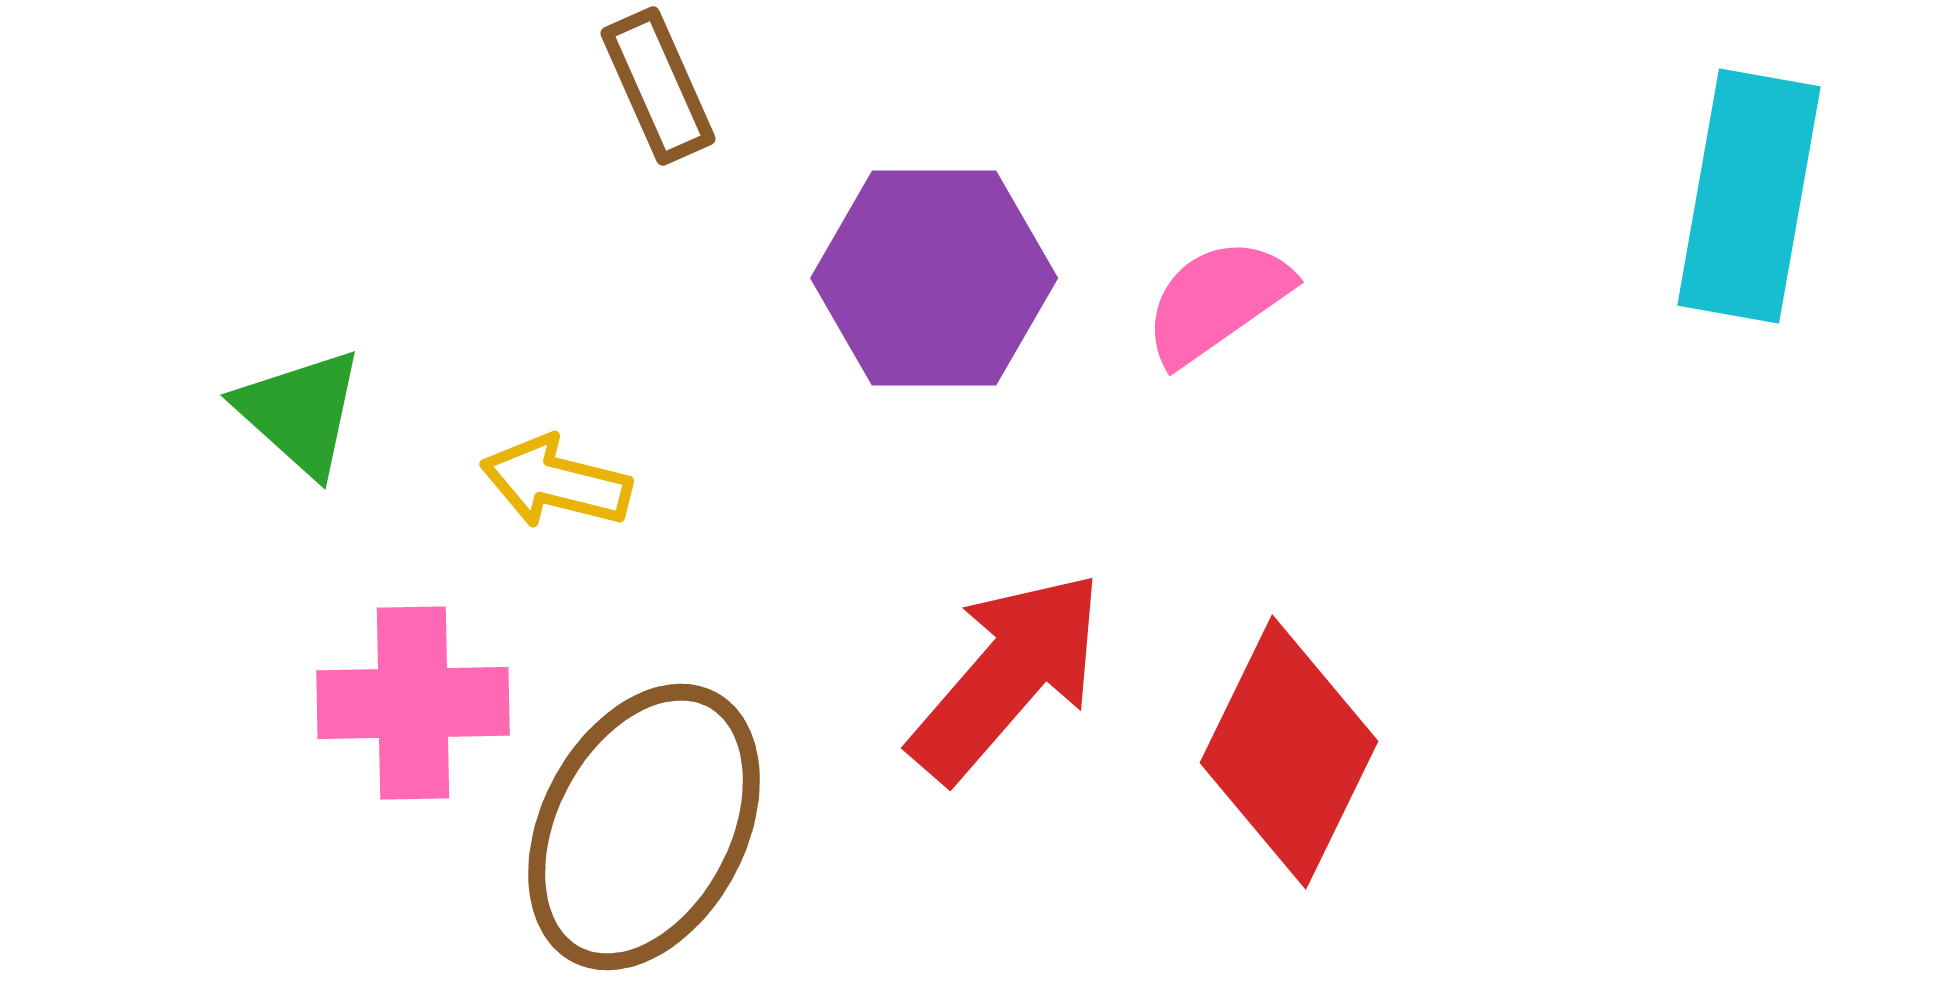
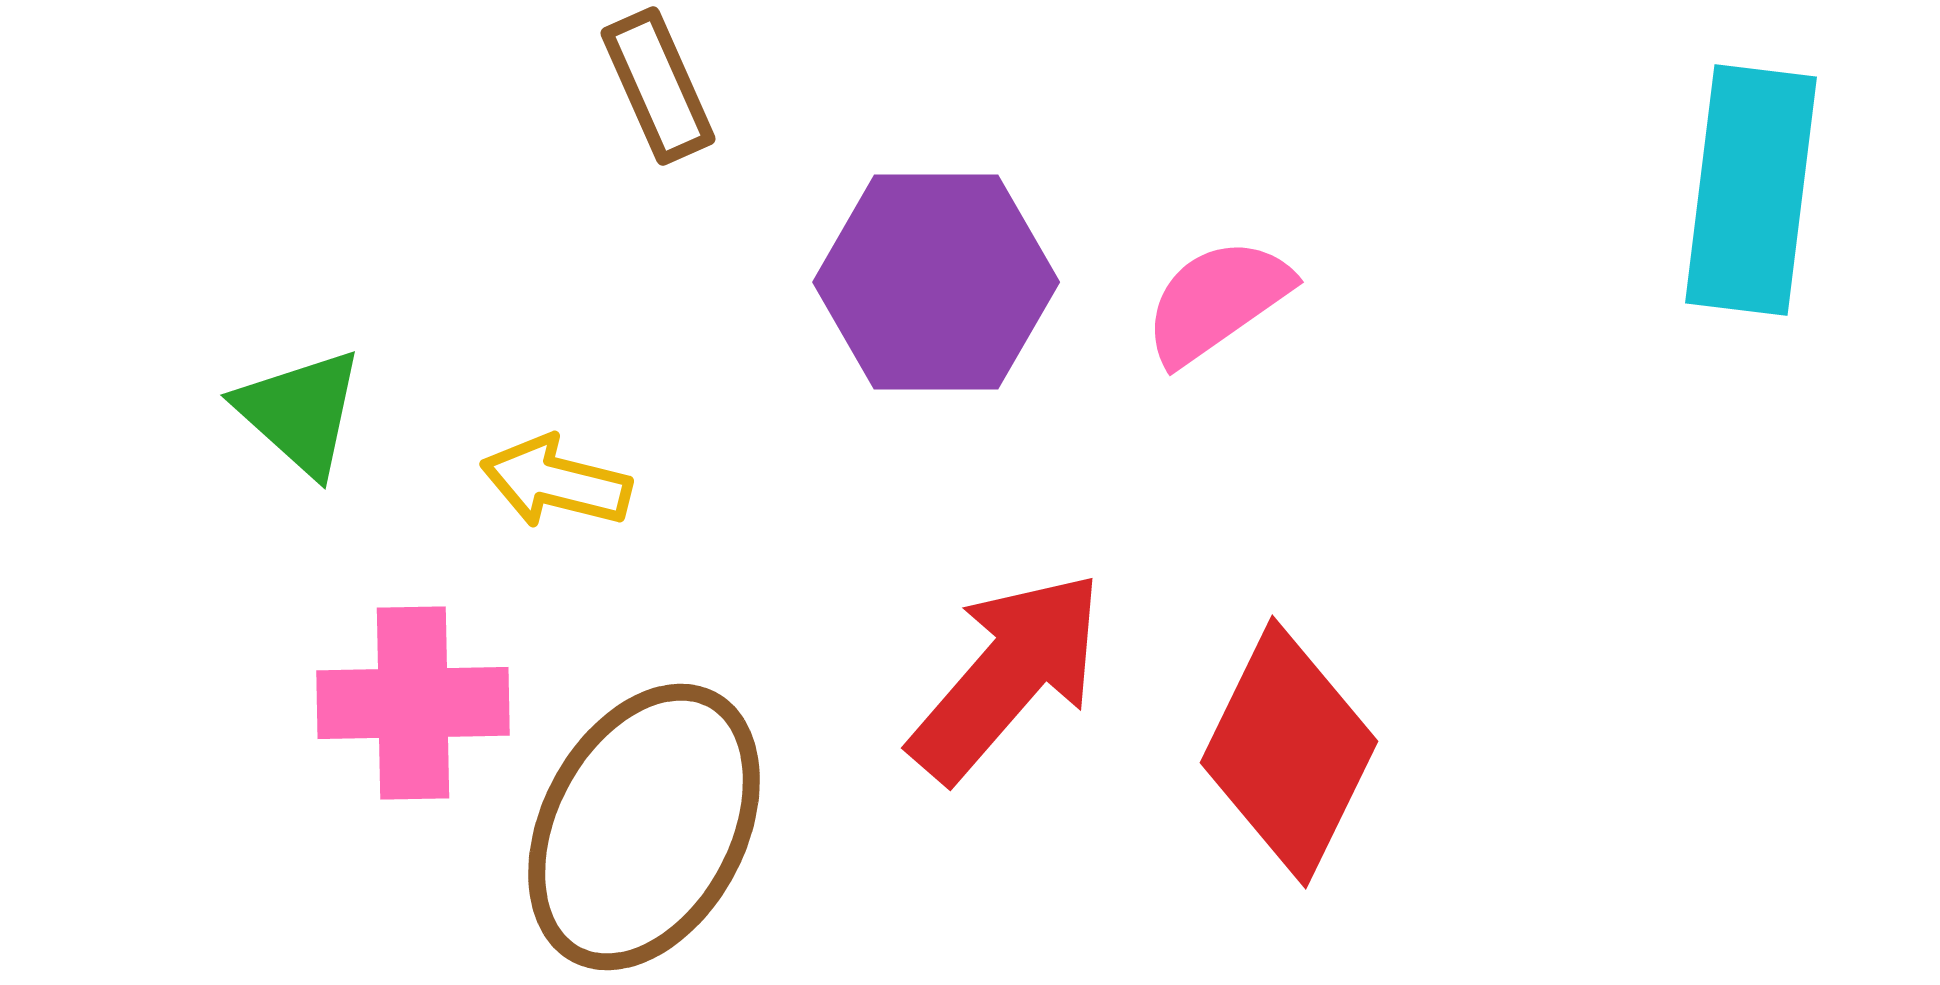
cyan rectangle: moved 2 px right, 6 px up; rotated 3 degrees counterclockwise
purple hexagon: moved 2 px right, 4 px down
